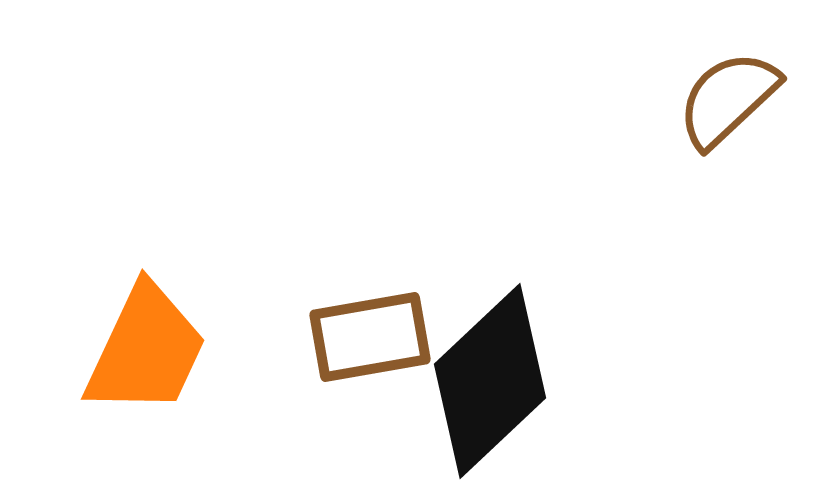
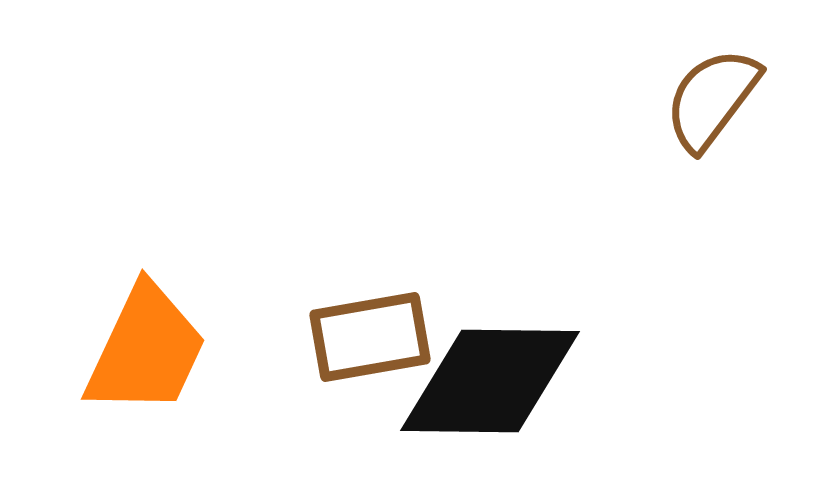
brown semicircle: moved 16 px left; rotated 10 degrees counterclockwise
black diamond: rotated 44 degrees clockwise
